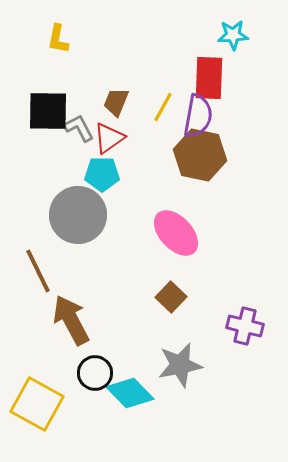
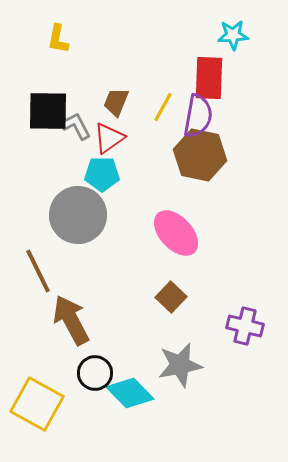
gray L-shape: moved 3 px left, 2 px up
